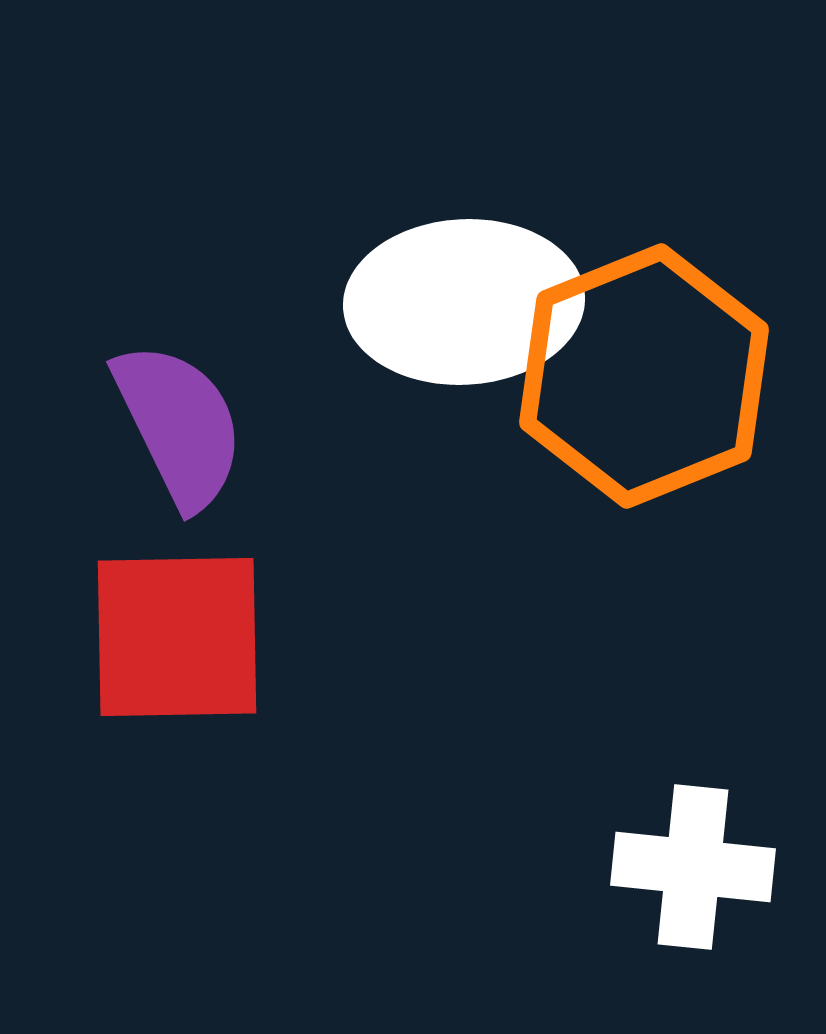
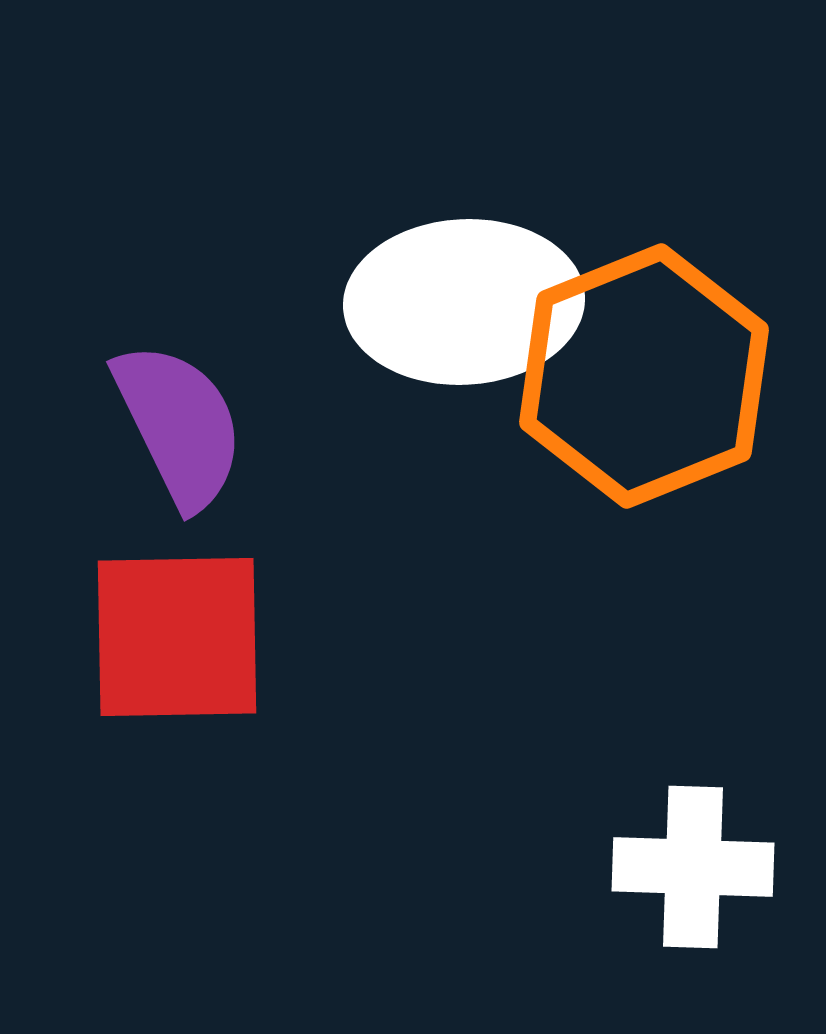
white cross: rotated 4 degrees counterclockwise
